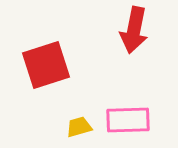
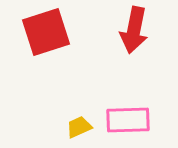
red square: moved 33 px up
yellow trapezoid: rotated 8 degrees counterclockwise
